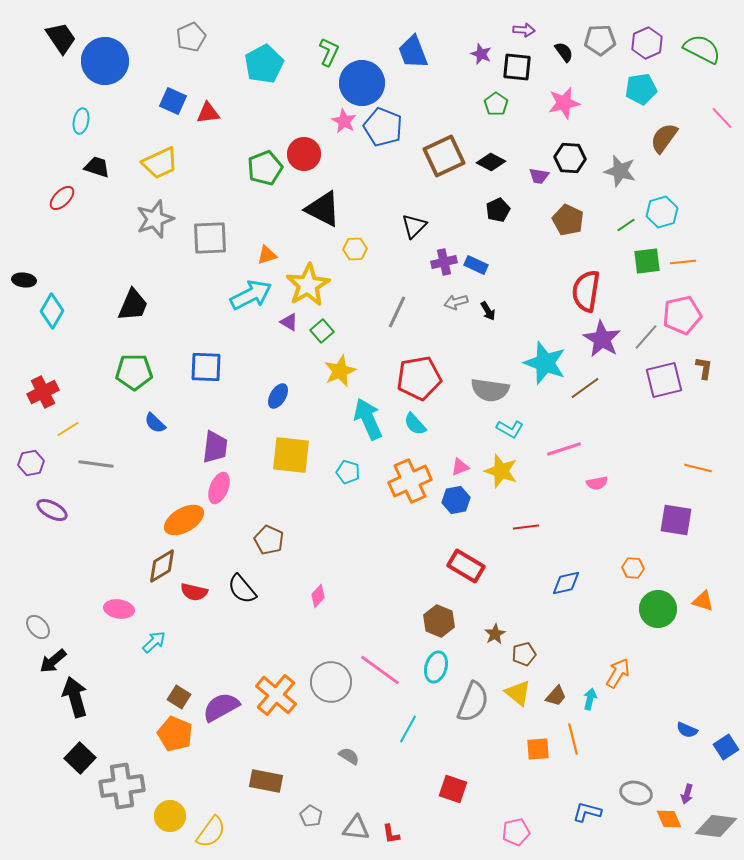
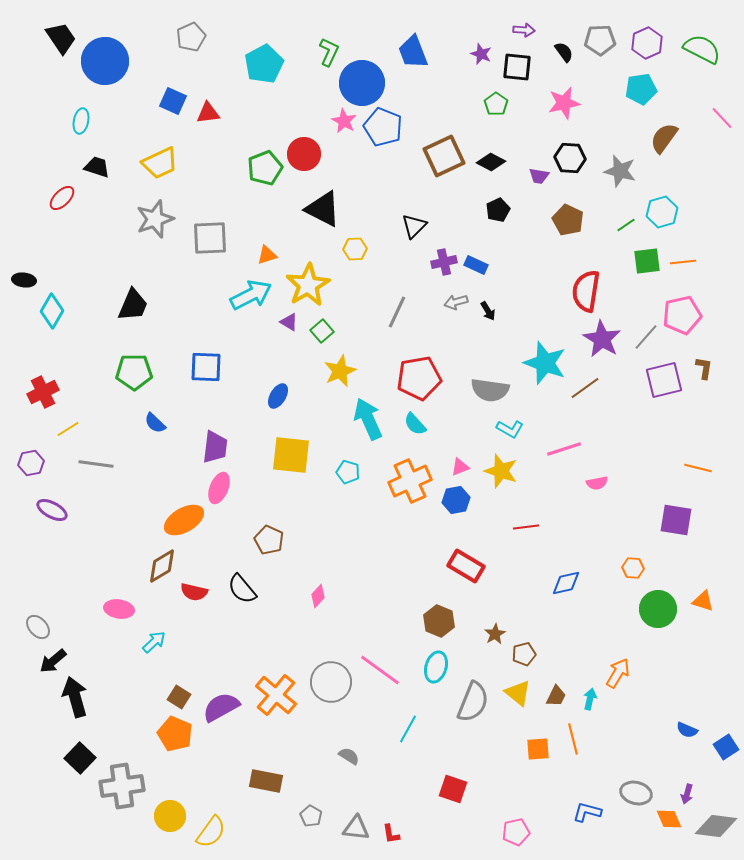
brown trapezoid at (556, 696): rotated 15 degrees counterclockwise
